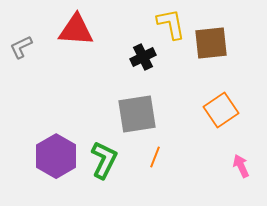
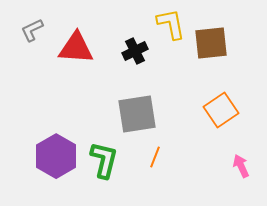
red triangle: moved 18 px down
gray L-shape: moved 11 px right, 17 px up
black cross: moved 8 px left, 6 px up
green L-shape: rotated 12 degrees counterclockwise
